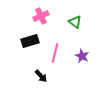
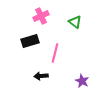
purple star: moved 25 px down
black arrow: rotated 128 degrees clockwise
